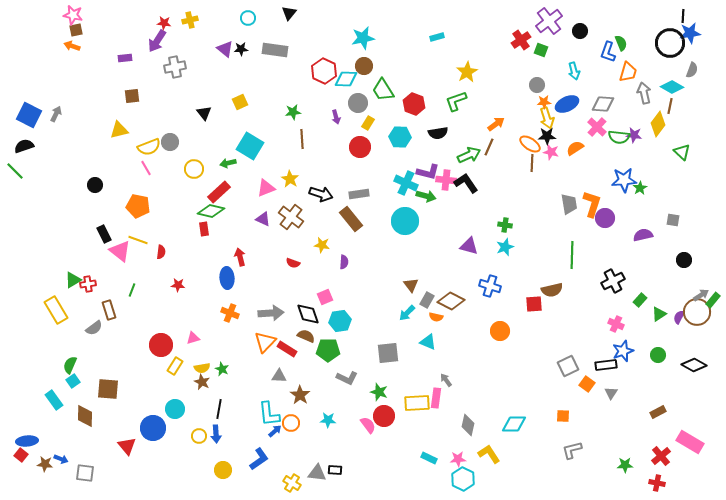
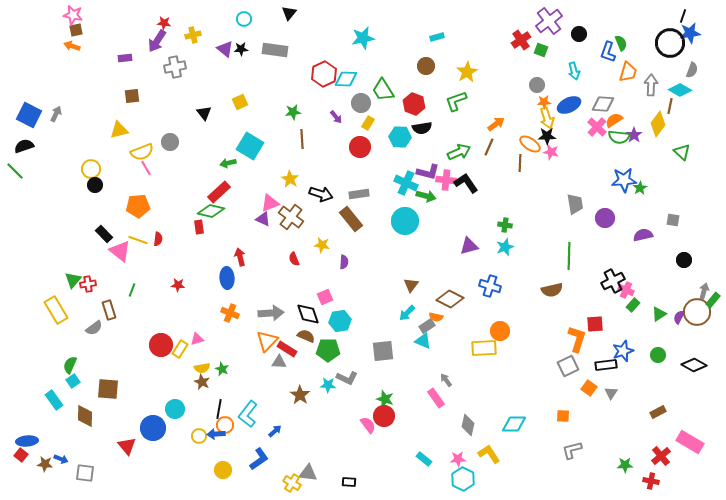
black line at (683, 16): rotated 16 degrees clockwise
cyan circle at (248, 18): moved 4 px left, 1 px down
yellow cross at (190, 20): moved 3 px right, 15 px down
black circle at (580, 31): moved 1 px left, 3 px down
brown circle at (364, 66): moved 62 px right
red hexagon at (324, 71): moved 3 px down; rotated 10 degrees clockwise
cyan diamond at (672, 87): moved 8 px right, 3 px down
gray arrow at (644, 93): moved 7 px right, 8 px up; rotated 15 degrees clockwise
gray circle at (358, 103): moved 3 px right
blue ellipse at (567, 104): moved 2 px right, 1 px down
purple arrow at (336, 117): rotated 24 degrees counterclockwise
black semicircle at (438, 133): moved 16 px left, 5 px up
purple star at (634, 135): rotated 28 degrees clockwise
yellow semicircle at (149, 147): moved 7 px left, 5 px down
orange semicircle at (575, 148): moved 39 px right, 28 px up
green arrow at (469, 155): moved 10 px left, 3 px up
brown line at (532, 163): moved 12 px left
yellow circle at (194, 169): moved 103 px left
pink triangle at (266, 188): moved 4 px right, 15 px down
gray trapezoid at (569, 204): moved 6 px right
orange L-shape at (592, 204): moved 15 px left, 135 px down
orange pentagon at (138, 206): rotated 15 degrees counterclockwise
red rectangle at (204, 229): moved 5 px left, 2 px up
black rectangle at (104, 234): rotated 18 degrees counterclockwise
purple triangle at (469, 246): rotated 30 degrees counterclockwise
red semicircle at (161, 252): moved 3 px left, 13 px up
green line at (572, 255): moved 3 px left, 1 px down
red semicircle at (293, 263): moved 1 px right, 4 px up; rotated 48 degrees clockwise
green triangle at (73, 280): rotated 18 degrees counterclockwise
brown triangle at (411, 285): rotated 14 degrees clockwise
gray arrow at (701, 295): moved 3 px right, 4 px up; rotated 42 degrees counterclockwise
gray rectangle at (427, 300): moved 26 px down; rotated 28 degrees clockwise
green rectangle at (640, 300): moved 7 px left, 5 px down
brown diamond at (451, 301): moved 1 px left, 2 px up
red square at (534, 304): moved 61 px right, 20 px down
pink cross at (616, 324): moved 10 px right, 34 px up
pink triangle at (193, 338): moved 4 px right, 1 px down
orange triangle at (265, 342): moved 2 px right, 1 px up
cyan triangle at (428, 342): moved 5 px left, 1 px up
gray square at (388, 353): moved 5 px left, 2 px up
yellow rectangle at (175, 366): moved 5 px right, 17 px up
gray triangle at (279, 376): moved 14 px up
orange square at (587, 384): moved 2 px right, 4 px down
green star at (379, 392): moved 6 px right, 7 px down
pink rectangle at (436, 398): rotated 42 degrees counterclockwise
yellow rectangle at (417, 403): moved 67 px right, 55 px up
cyan L-shape at (269, 414): moved 21 px left; rotated 44 degrees clockwise
cyan star at (328, 420): moved 35 px up
orange circle at (291, 423): moved 66 px left, 2 px down
blue arrow at (216, 434): rotated 90 degrees clockwise
cyan rectangle at (429, 458): moved 5 px left, 1 px down; rotated 14 degrees clockwise
black rectangle at (335, 470): moved 14 px right, 12 px down
gray triangle at (317, 473): moved 9 px left
red cross at (657, 483): moved 6 px left, 2 px up
